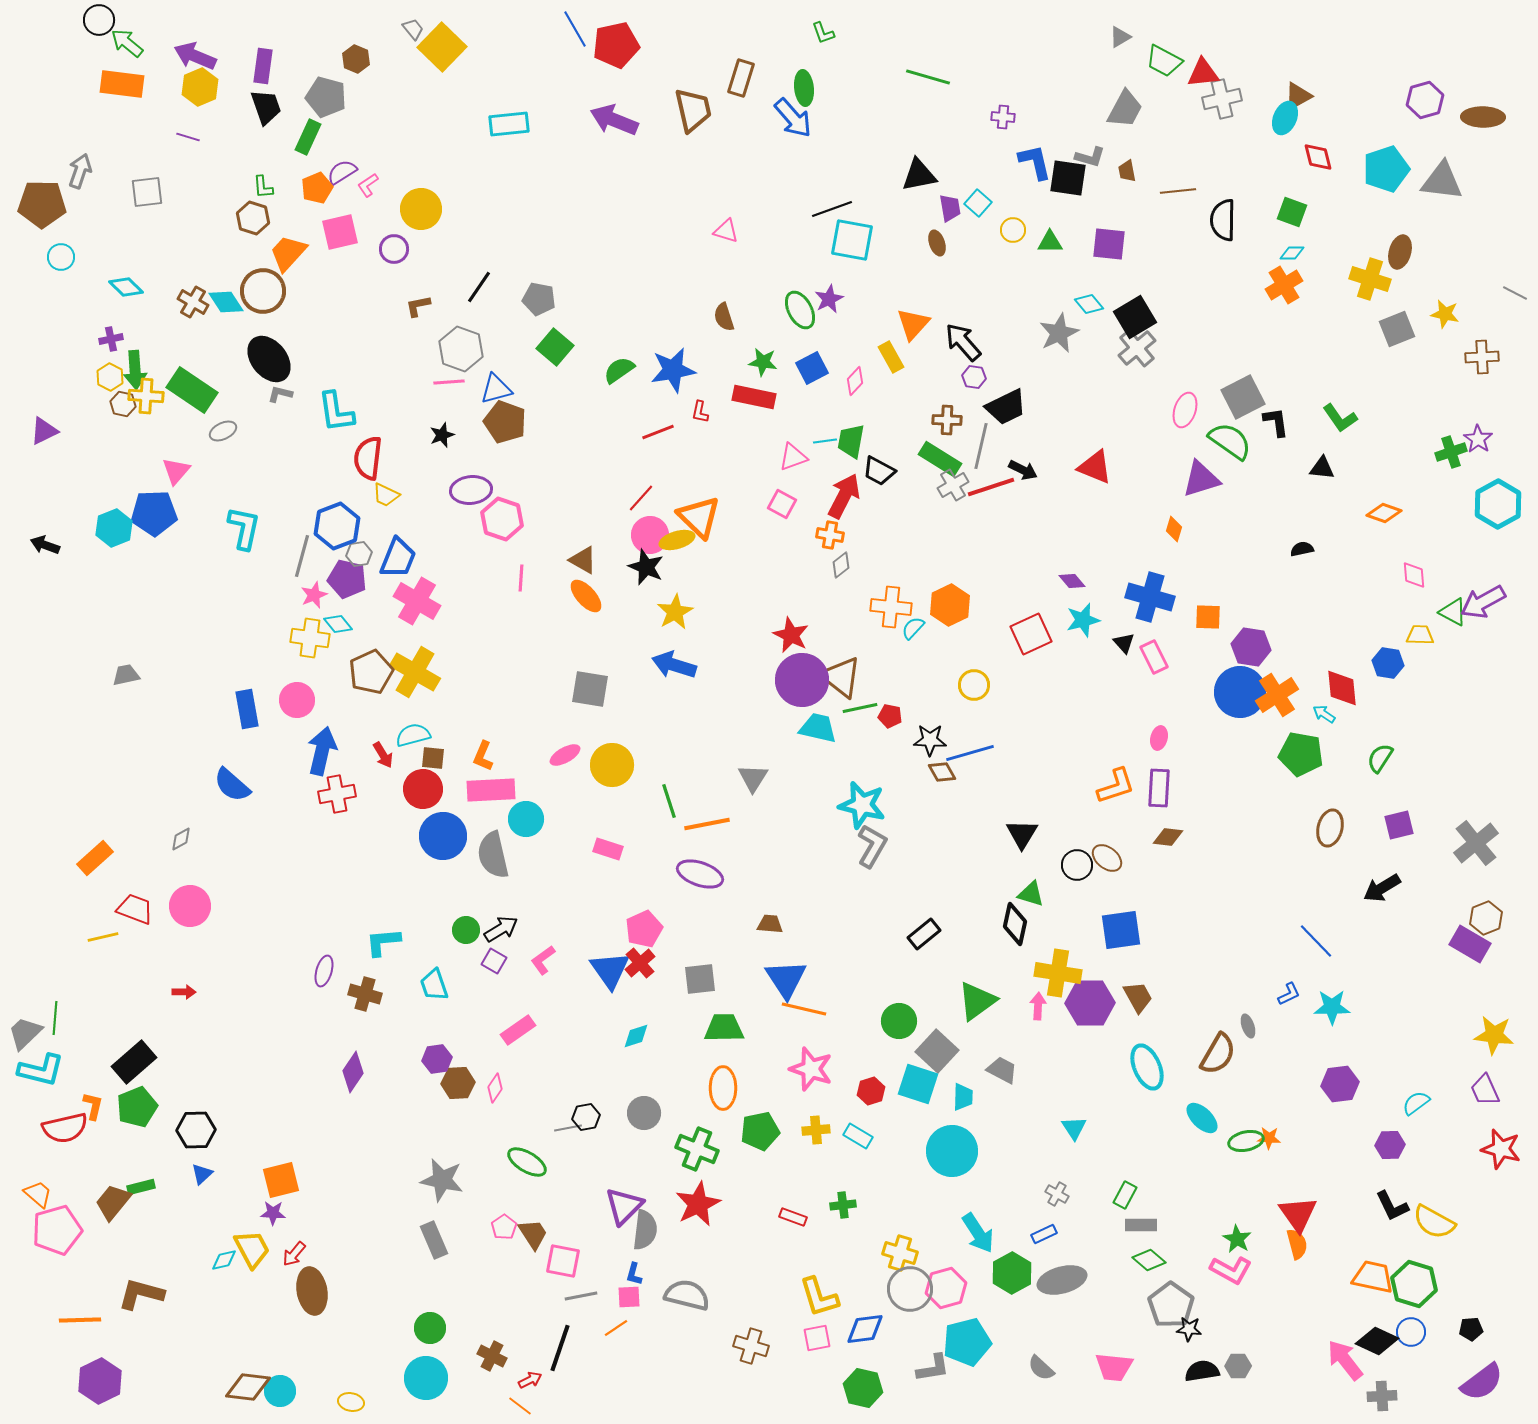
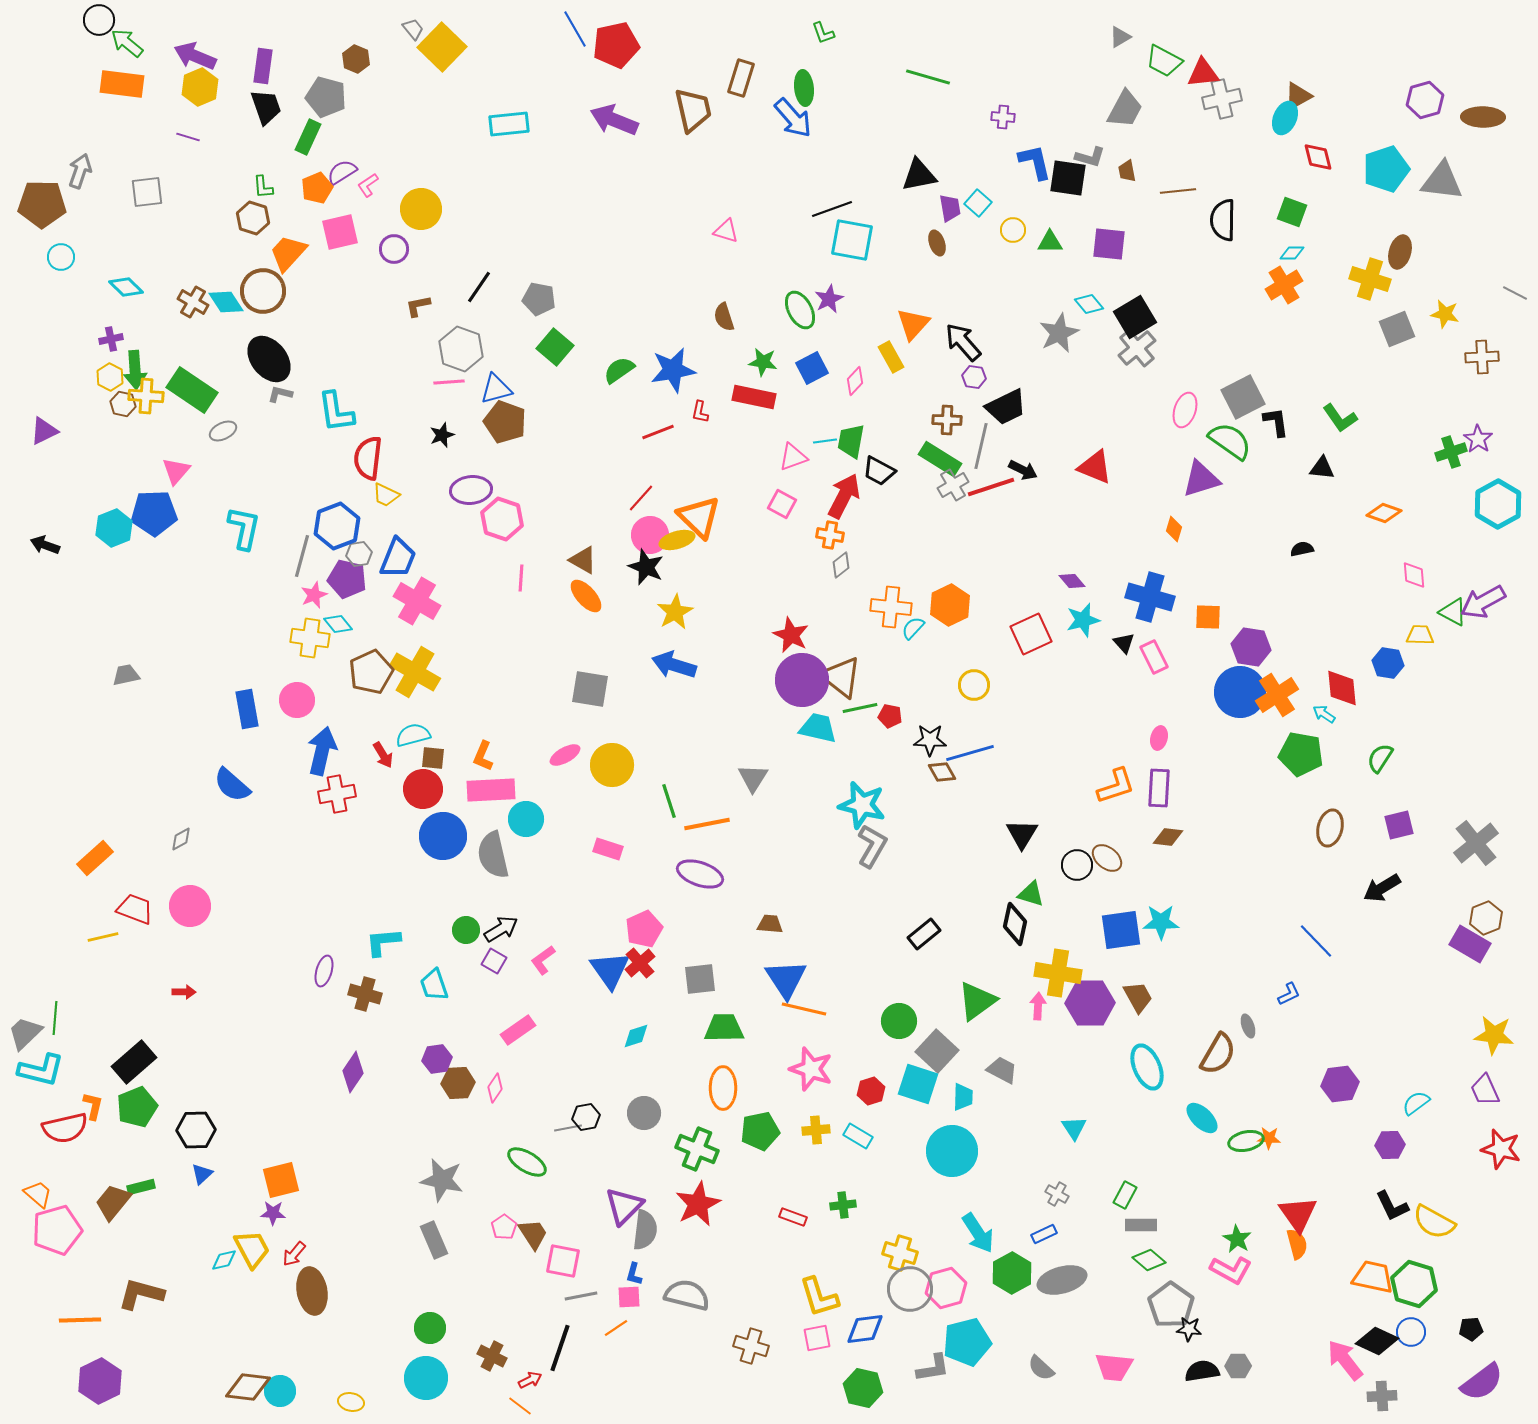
cyan star at (1332, 1007): moved 171 px left, 85 px up
